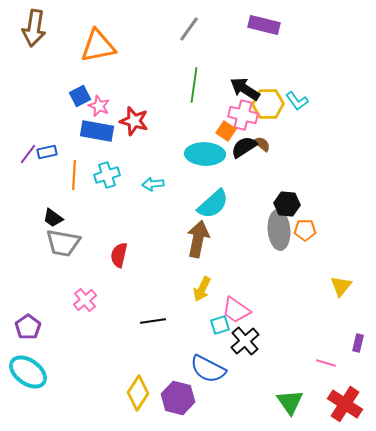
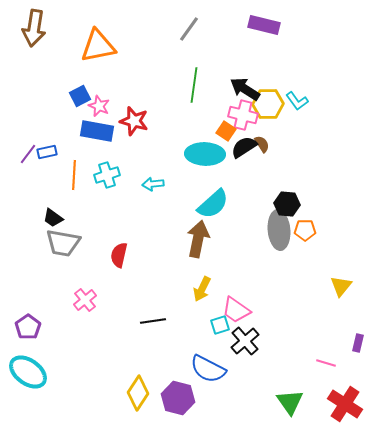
brown semicircle at (262, 144): rotated 18 degrees clockwise
